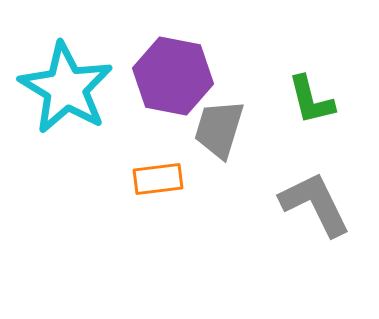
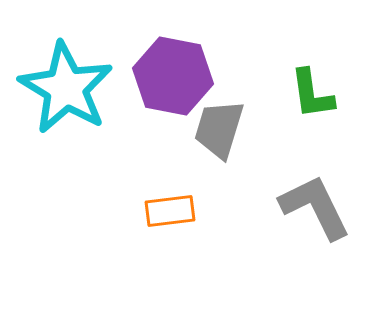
green L-shape: moved 1 px right, 6 px up; rotated 6 degrees clockwise
orange rectangle: moved 12 px right, 32 px down
gray L-shape: moved 3 px down
